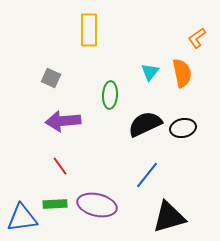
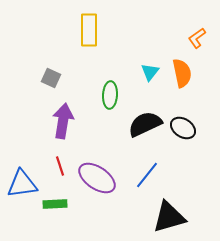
purple arrow: rotated 104 degrees clockwise
black ellipse: rotated 45 degrees clockwise
red line: rotated 18 degrees clockwise
purple ellipse: moved 27 px up; rotated 21 degrees clockwise
blue triangle: moved 34 px up
